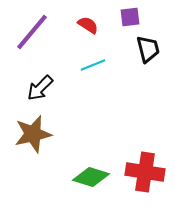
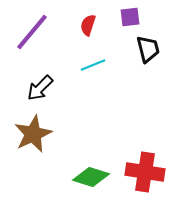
red semicircle: rotated 105 degrees counterclockwise
brown star: rotated 12 degrees counterclockwise
